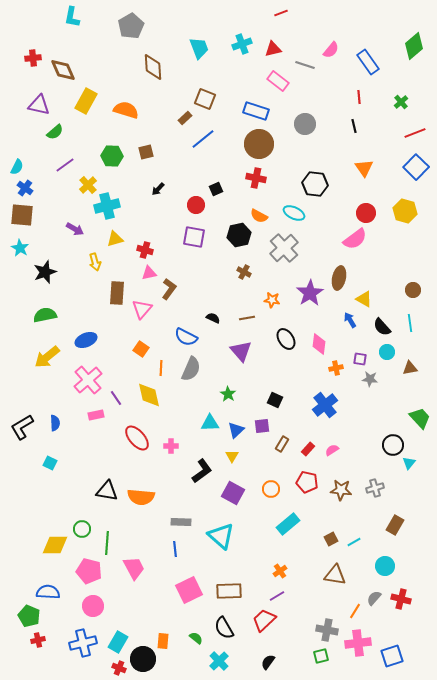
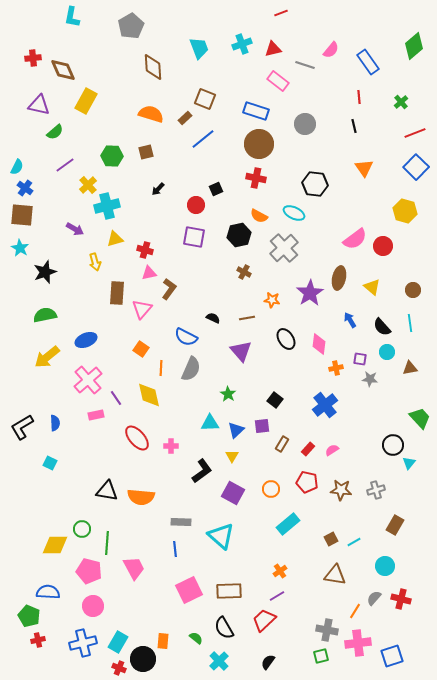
orange semicircle at (126, 110): moved 25 px right, 4 px down
red circle at (366, 213): moved 17 px right, 33 px down
yellow triangle at (364, 299): moved 8 px right, 12 px up; rotated 12 degrees clockwise
black square at (275, 400): rotated 14 degrees clockwise
gray cross at (375, 488): moved 1 px right, 2 px down
